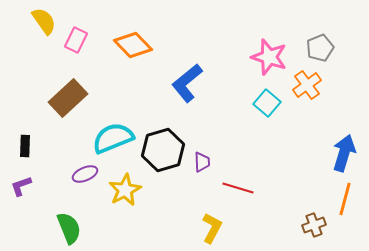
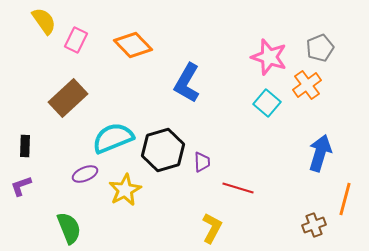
blue L-shape: rotated 21 degrees counterclockwise
blue arrow: moved 24 px left
